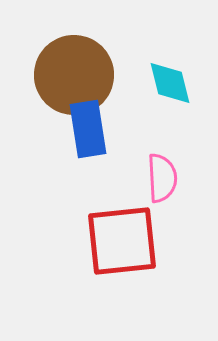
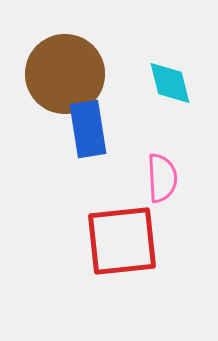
brown circle: moved 9 px left, 1 px up
